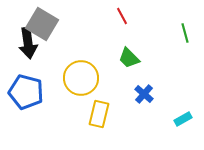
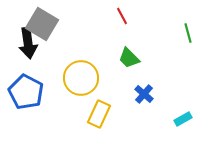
green line: moved 3 px right
blue pentagon: rotated 12 degrees clockwise
yellow rectangle: rotated 12 degrees clockwise
